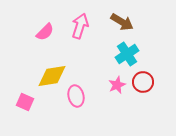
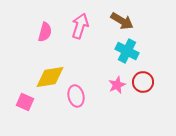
brown arrow: moved 1 px up
pink semicircle: rotated 30 degrees counterclockwise
cyan cross: moved 3 px up; rotated 30 degrees counterclockwise
yellow diamond: moved 2 px left, 1 px down
